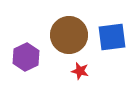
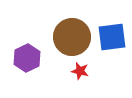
brown circle: moved 3 px right, 2 px down
purple hexagon: moved 1 px right, 1 px down
